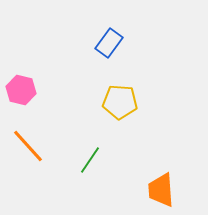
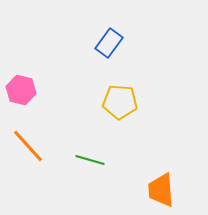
green line: rotated 72 degrees clockwise
